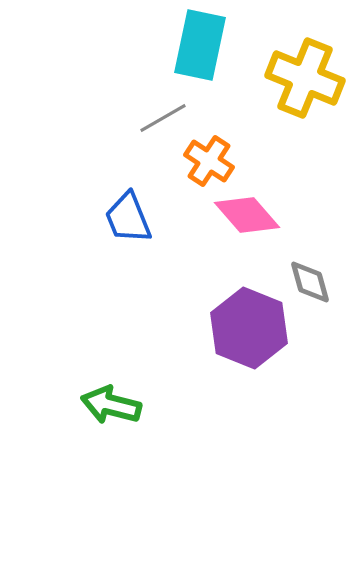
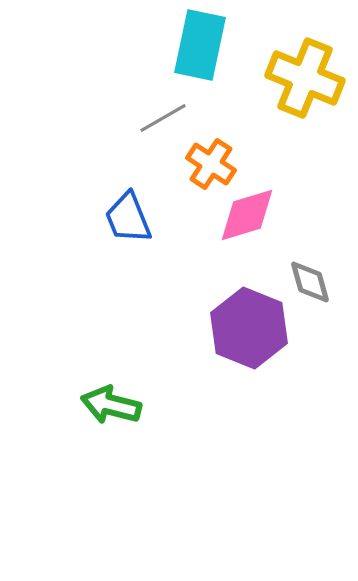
orange cross: moved 2 px right, 3 px down
pink diamond: rotated 66 degrees counterclockwise
